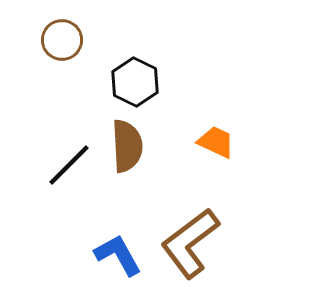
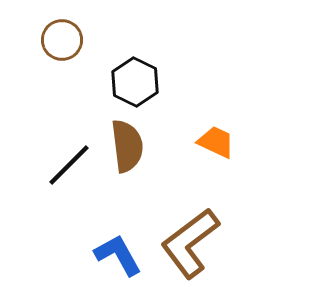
brown semicircle: rotated 4 degrees counterclockwise
